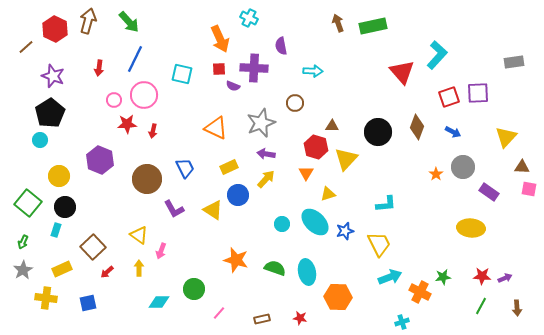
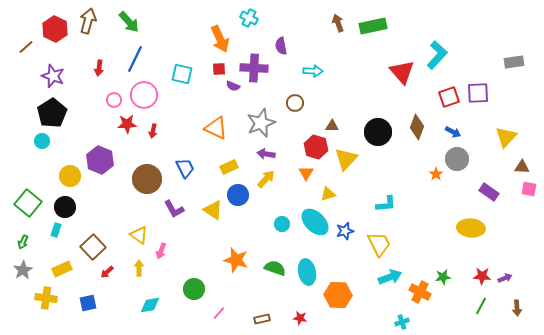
black pentagon at (50, 113): moved 2 px right
cyan circle at (40, 140): moved 2 px right, 1 px down
gray circle at (463, 167): moved 6 px left, 8 px up
yellow circle at (59, 176): moved 11 px right
orange hexagon at (338, 297): moved 2 px up
cyan diamond at (159, 302): moved 9 px left, 3 px down; rotated 10 degrees counterclockwise
